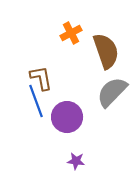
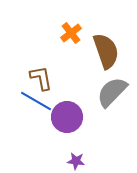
orange cross: rotated 10 degrees counterclockwise
blue line: rotated 40 degrees counterclockwise
